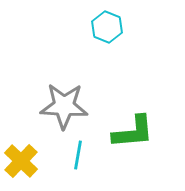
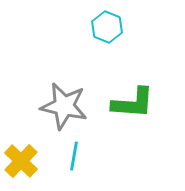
gray star: rotated 9 degrees clockwise
green L-shape: moved 29 px up; rotated 9 degrees clockwise
cyan line: moved 4 px left, 1 px down
